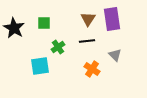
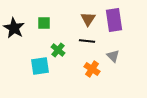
purple rectangle: moved 2 px right, 1 px down
black line: rotated 14 degrees clockwise
green cross: moved 3 px down; rotated 16 degrees counterclockwise
gray triangle: moved 2 px left, 1 px down
